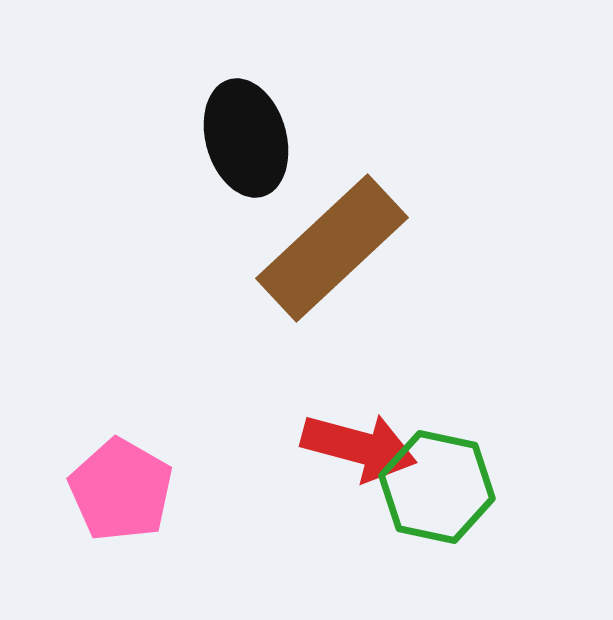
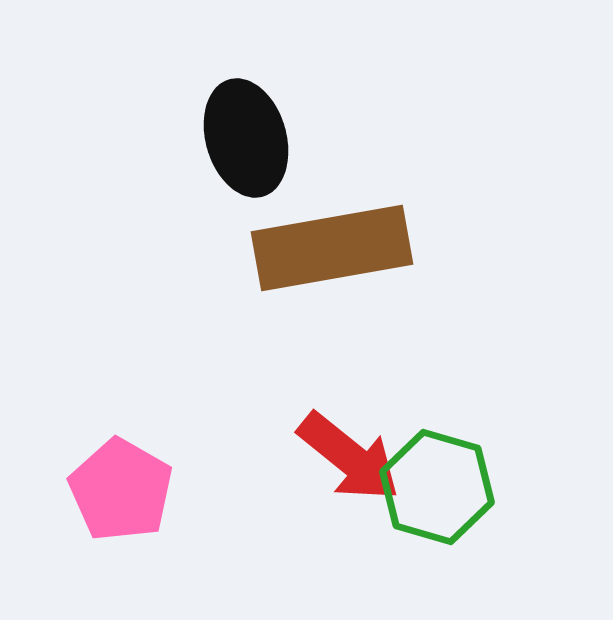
brown rectangle: rotated 33 degrees clockwise
red arrow: moved 10 px left, 10 px down; rotated 24 degrees clockwise
green hexagon: rotated 4 degrees clockwise
